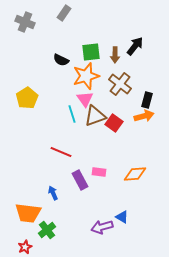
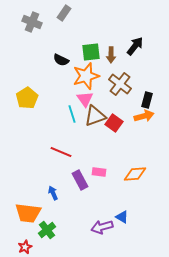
gray cross: moved 7 px right
brown arrow: moved 4 px left
